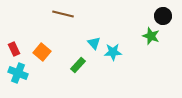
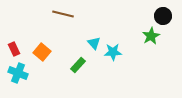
green star: rotated 24 degrees clockwise
